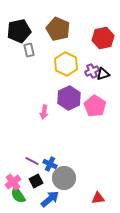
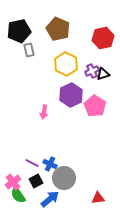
purple hexagon: moved 2 px right, 3 px up
purple line: moved 2 px down
